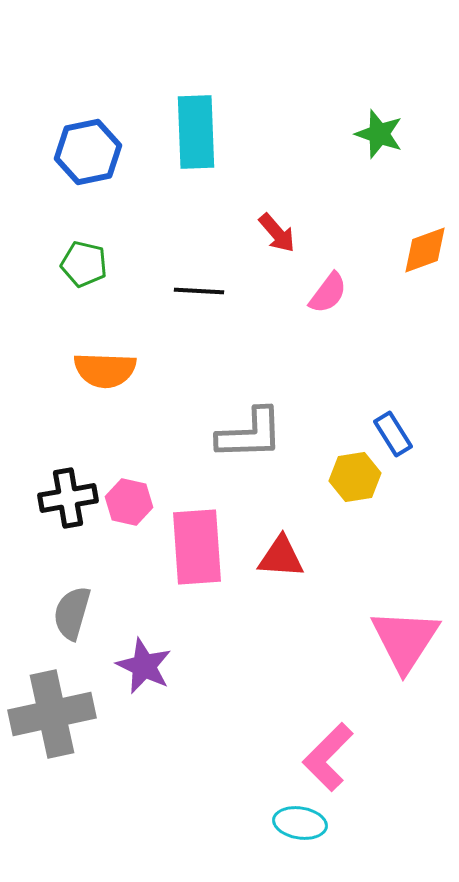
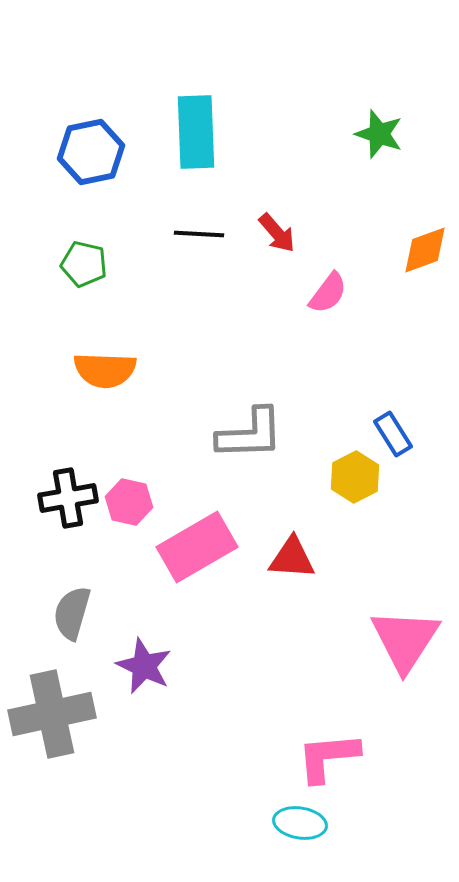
blue hexagon: moved 3 px right
black line: moved 57 px up
yellow hexagon: rotated 18 degrees counterclockwise
pink rectangle: rotated 64 degrees clockwise
red triangle: moved 11 px right, 1 px down
pink L-shape: rotated 40 degrees clockwise
